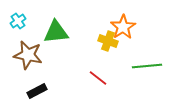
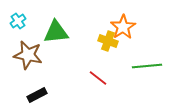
black rectangle: moved 4 px down
